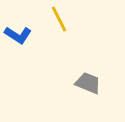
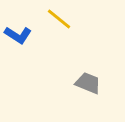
yellow line: rotated 24 degrees counterclockwise
